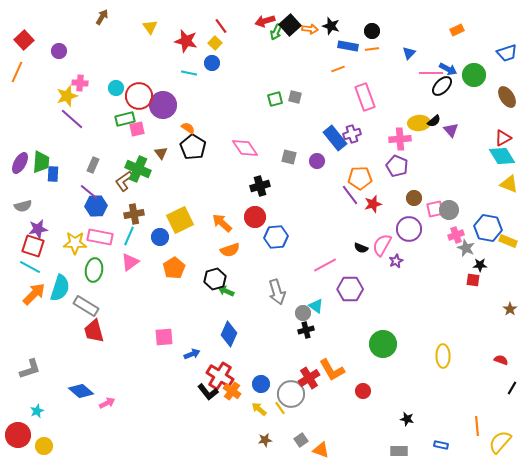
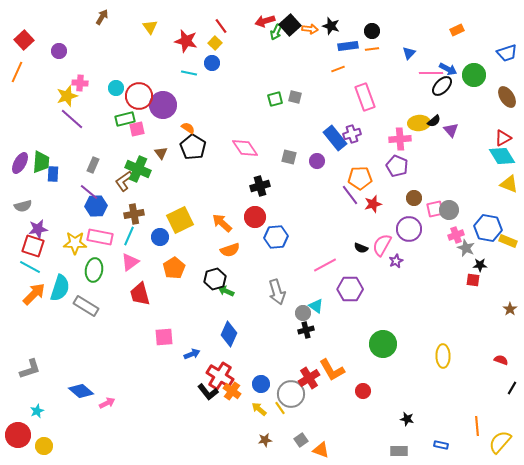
blue rectangle at (348, 46): rotated 18 degrees counterclockwise
red trapezoid at (94, 331): moved 46 px right, 37 px up
